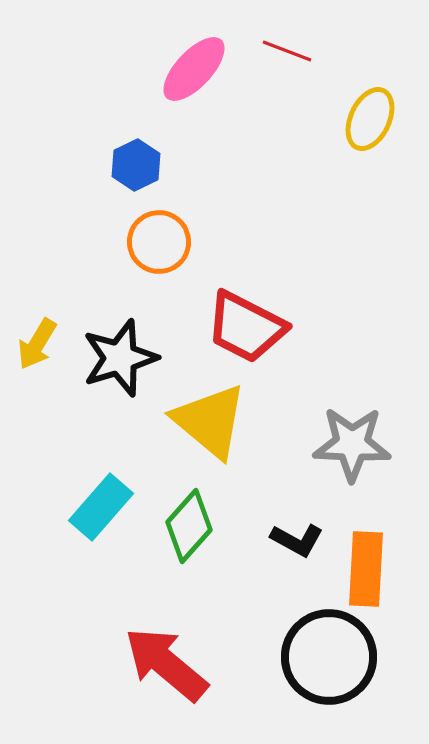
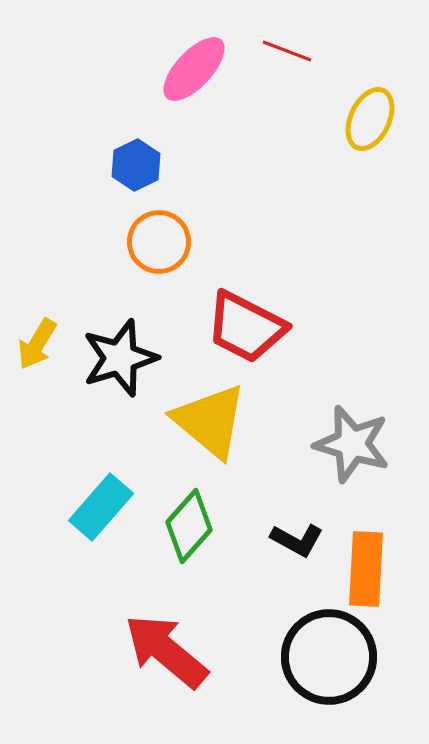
gray star: rotated 14 degrees clockwise
red arrow: moved 13 px up
